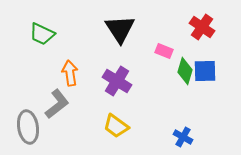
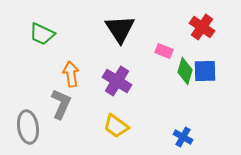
orange arrow: moved 1 px right, 1 px down
gray L-shape: moved 4 px right; rotated 28 degrees counterclockwise
